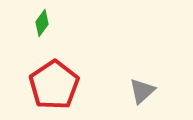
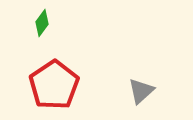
gray triangle: moved 1 px left
